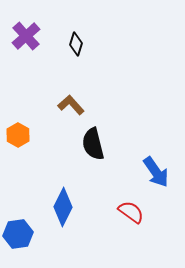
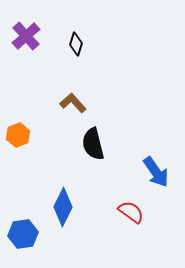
brown L-shape: moved 2 px right, 2 px up
orange hexagon: rotated 10 degrees clockwise
blue hexagon: moved 5 px right
